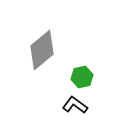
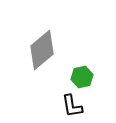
black L-shape: moved 3 px left, 1 px down; rotated 135 degrees counterclockwise
